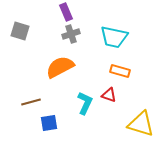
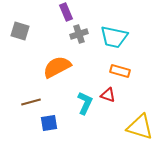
gray cross: moved 8 px right
orange semicircle: moved 3 px left
red triangle: moved 1 px left
yellow triangle: moved 1 px left, 3 px down
